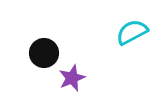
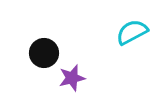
purple star: rotated 8 degrees clockwise
